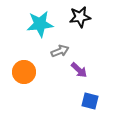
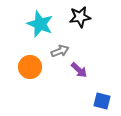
cyan star: rotated 28 degrees clockwise
orange circle: moved 6 px right, 5 px up
blue square: moved 12 px right
